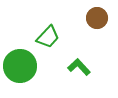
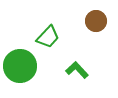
brown circle: moved 1 px left, 3 px down
green L-shape: moved 2 px left, 3 px down
